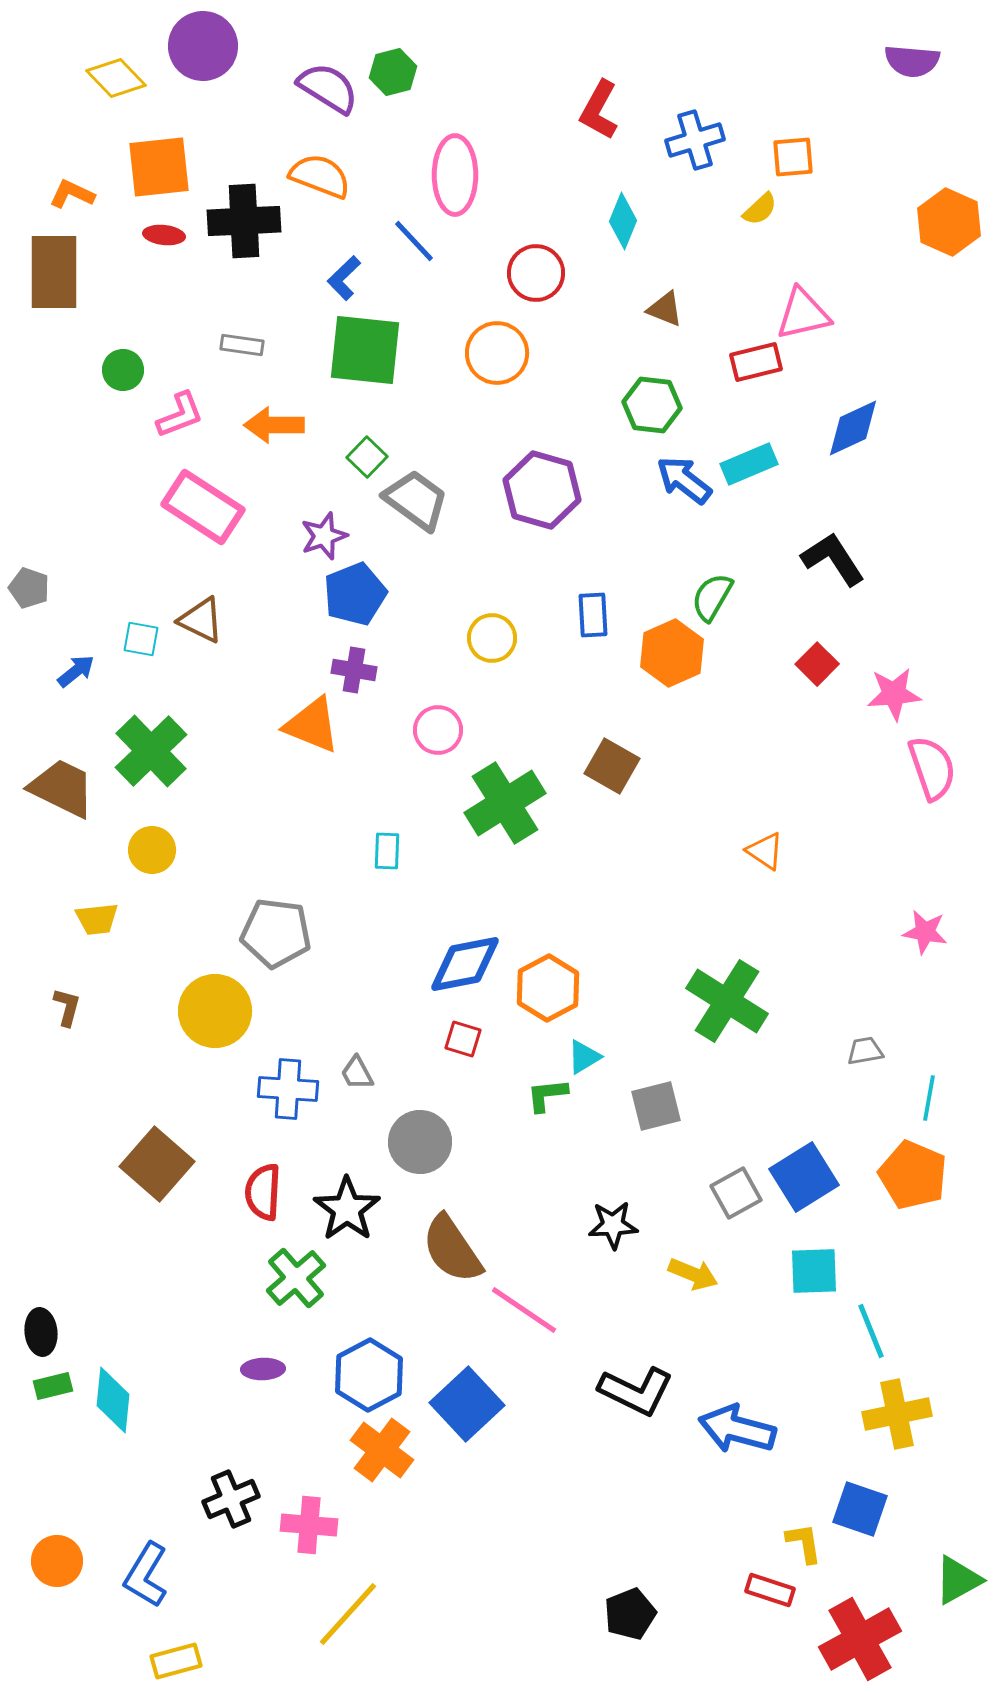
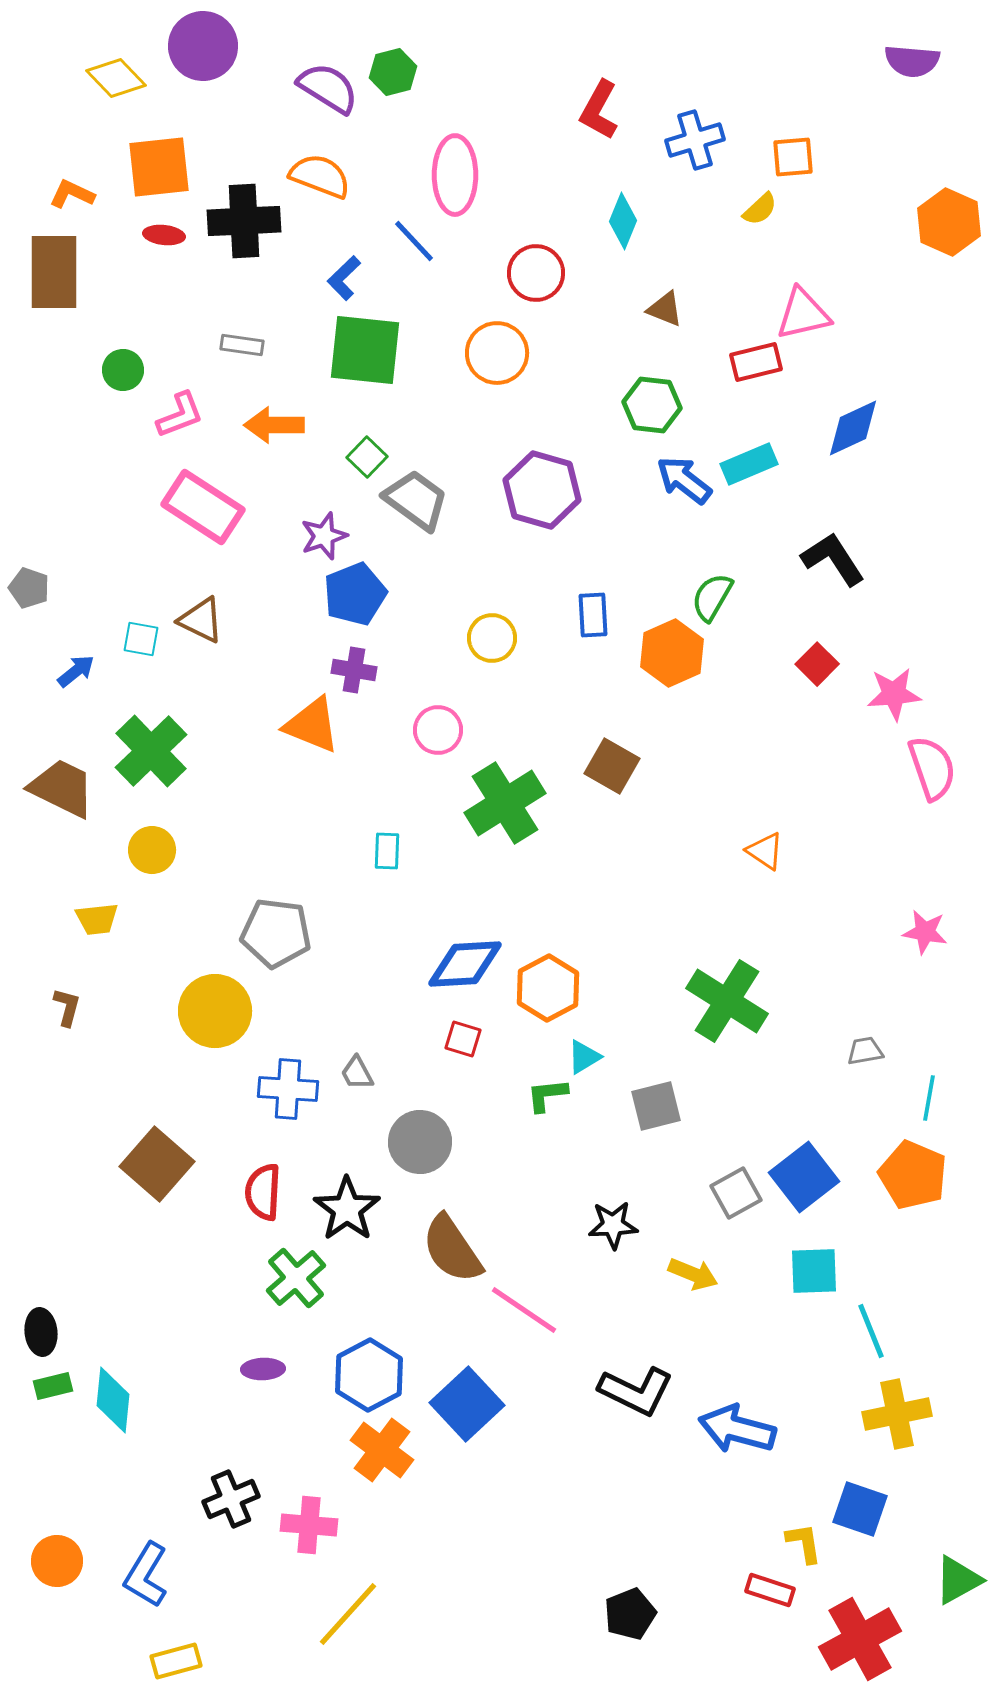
blue diamond at (465, 964): rotated 8 degrees clockwise
blue square at (804, 1177): rotated 6 degrees counterclockwise
